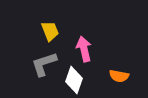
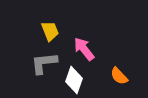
pink arrow: rotated 25 degrees counterclockwise
gray L-shape: moved 1 px up; rotated 12 degrees clockwise
orange semicircle: rotated 36 degrees clockwise
